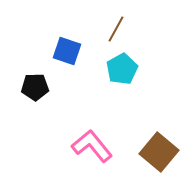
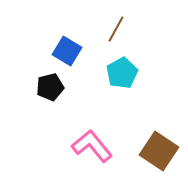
blue square: rotated 12 degrees clockwise
cyan pentagon: moved 4 px down
black pentagon: moved 15 px right; rotated 12 degrees counterclockwise
brown square: moved 1 px up; rotated 6 degrees counterclockwise
